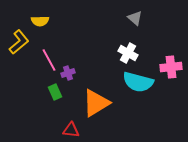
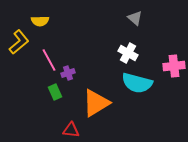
pink cross: moved 3 px right, 1 px up
cyan semicircle: moved 1 px left, 1 px down
